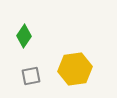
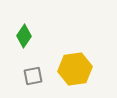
gray square: moved 2 px right
